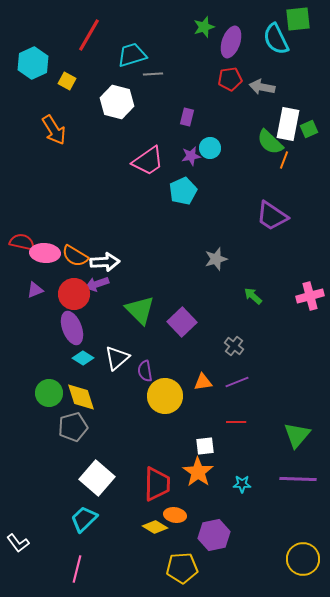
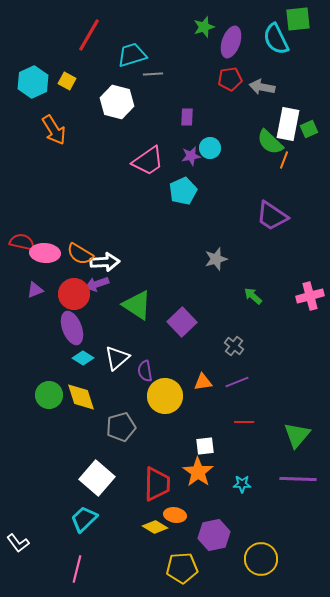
cyan hexagon at (33, 63): moved 19 px down
purple rectangle at (187, 117): rotated 12 degrees counterclockwise
orange semicircle at (75, 256): moved 5 px right, 2 px up
green triangle at (140, 310): moved 3 px left, 5 px up; rotated 12 degrees counterclockwise
green circle at (49, 393): moved 2 px down
red line at (236, 422): moved 8 px right
gray pentagon at (73, 427): moved 48 px right
yellow circle at (303, 559): moved 42 px left
